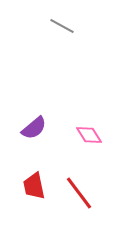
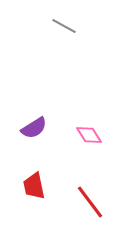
gray line: moved 2 px right
purple semicircle: rotated 8 degrees clockwise
red line: moved 11 px right, 9 px down
